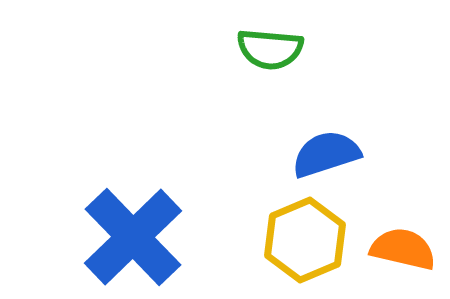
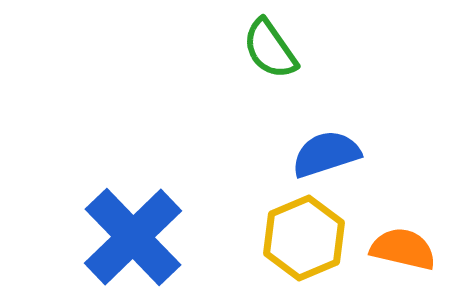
green semicircle: rotated 50 degrees clockwise
yellow hexagon: moved 1 px left, 2 px up
